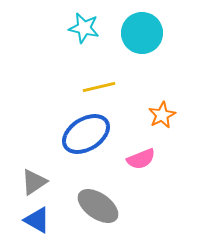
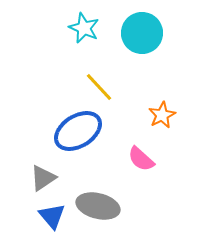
cyan star: rotated 12 degrees clockwise
yellow line: rotated 60 degrees clockwise
blue ellipse: moved 8 px left, 3 px up
pink semicircle: rotated 64 degrees clockwise
gray triangle: moved 9 px right, 4 px up
gray ellipse: rotated 21 degrees counterclockwise
blue triangle: moved 15 px right, 4 px up; rotated 20 degrees clockwise
